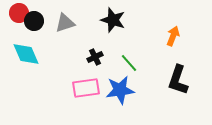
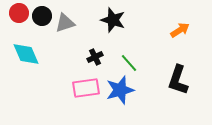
black circle: moved 8 px right, 5 px up
orange arrow: moved 7 px right, 6 px up; rotated 36 degrees clockwise
blue star: rotated 8 degrees counterclockwise
